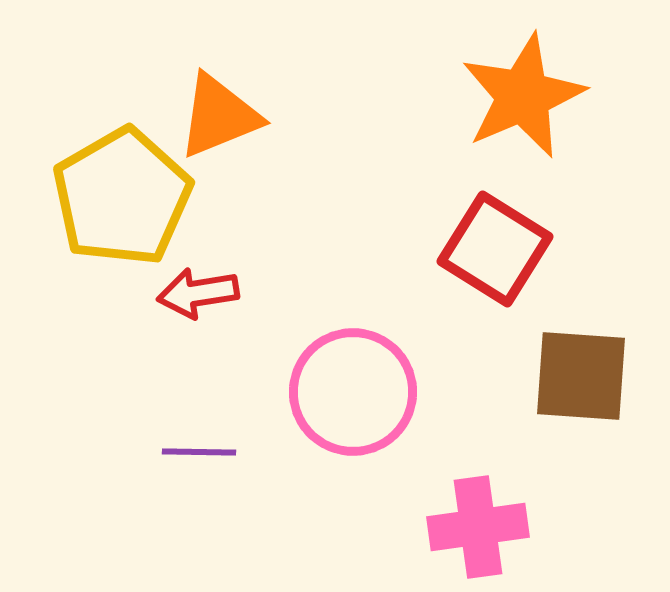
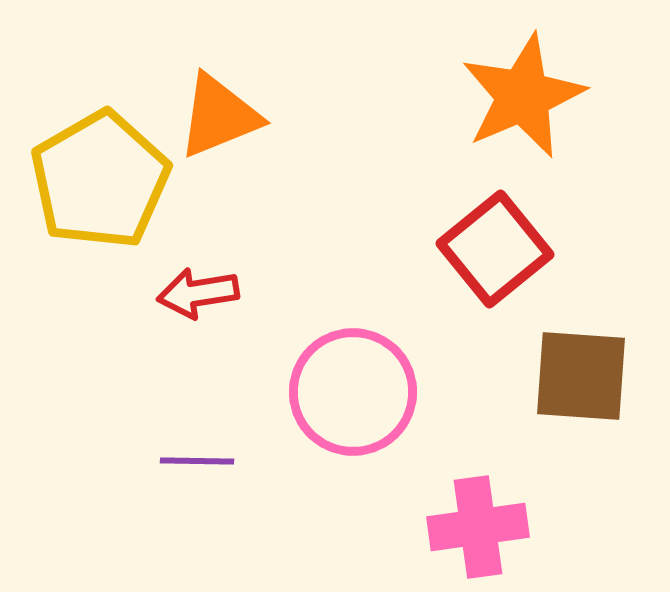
yellow pentagon: moved 22 px left, 17 px up
red square: rotated 19 degrees clockwise
purple line: moved 2 px left, 9 px down
